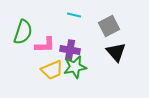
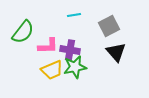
cyan line: rotated 24 degrees counterclockwise
green semicircle: rotated 20 degrees clockwise
pink L-shape: moved 3 px right, 1 px down
